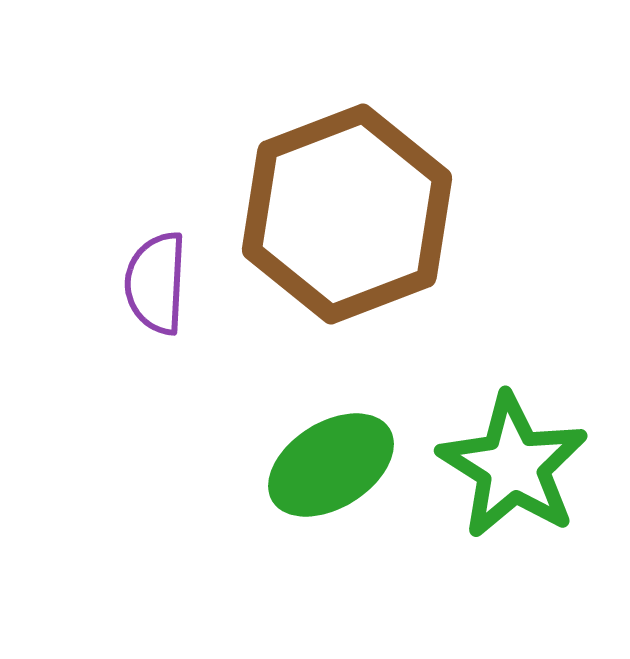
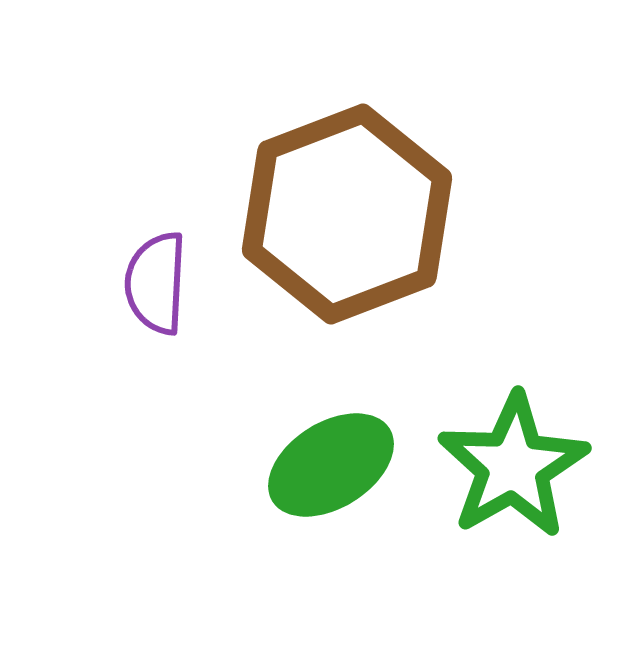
green star: rotated 10 degrees clockwise
